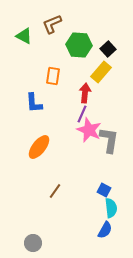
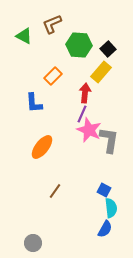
orange rectangle: rotated 36 degrees clockwise
orange ellipse: moved 3 px right
blue semicircle: moved 1 px up
